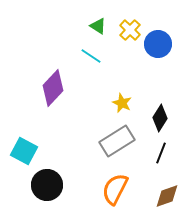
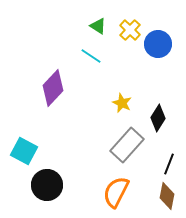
black diamond: moved 2 px left
gray rectangle: moved 10 px right, 4 px down; rotated 16 degrees counterclockwise
black line: moved 8 px right, 11 px down
orange semicircle: moved 1 px right, 3 px down
brown diamond: rotated 60 degrees counterclockwise
